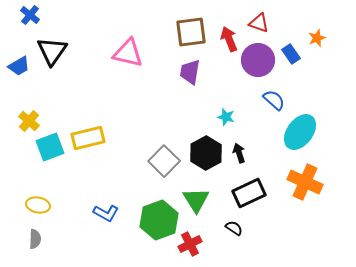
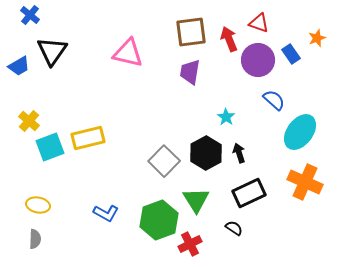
cyan star: rotated 18 degrees clockwise
